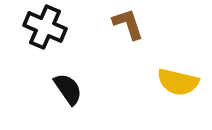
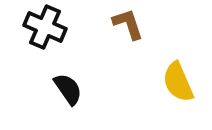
yellow semicircle: rotated 54 degrees clockwise
